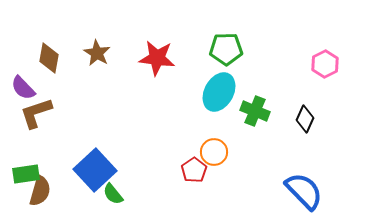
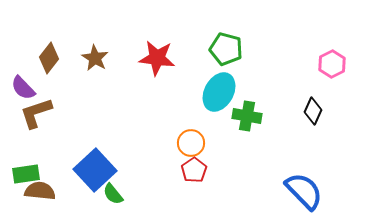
green pentagon: rotated 16 degrees clockwise
brown star: moved 2 px left, 5 px down
brown diamond: rotated 28 degrees clockwise
pink hexagon: moved 7 px right
green cross: moved 8 px left, 5 px down; rotated 12 degrees counterclockwise
black diamond: moved 8 px right, 8 px up
orange circle: moved 23 px left, 9 px up
brown semicircle: rotated 100 degrees counterclockwise
